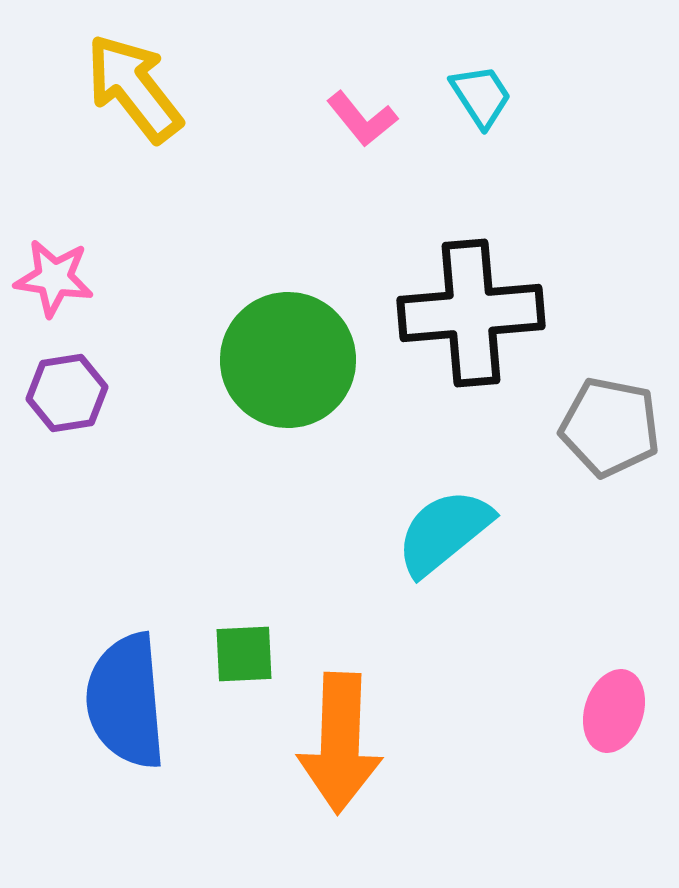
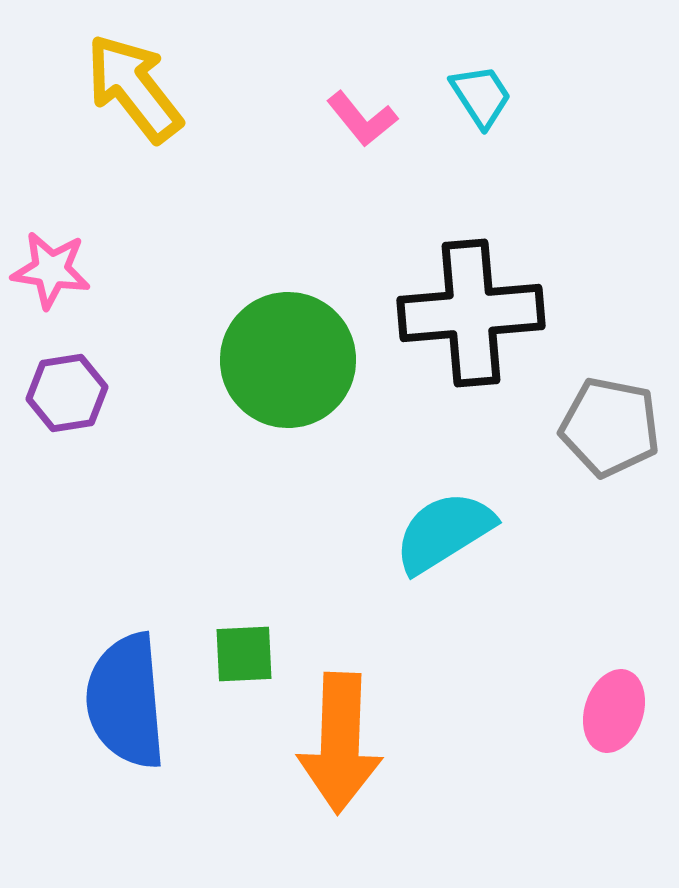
pink star: moved 3 px left, 8 px up
cyan semicircle: rotated 7 degrees clockwise
